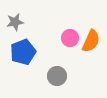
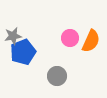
gray star: moved 2 px left, 14 px down
